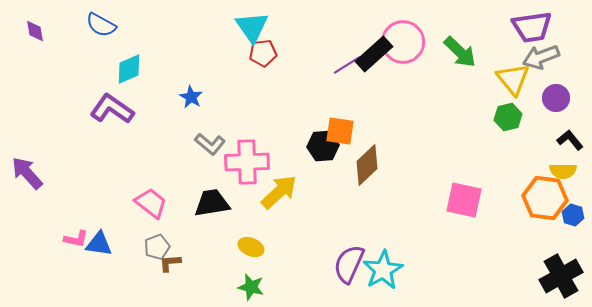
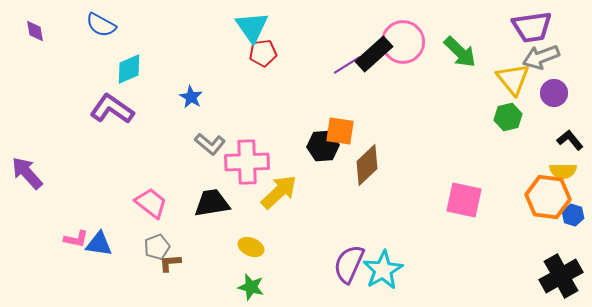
purple circle: moved 2 px left, 5 px up
orange hexagon: moved 3 px right, 1 px up
